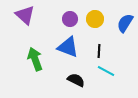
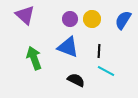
yellow circle: moved 3 px left
blue semicircle: moved 2 px left, 3 px up
green arrow: moved 1 px left, 1 px up
